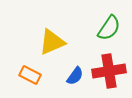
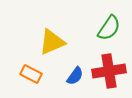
orange rectangle: moved 1 px right, 1 px up
